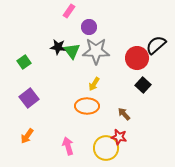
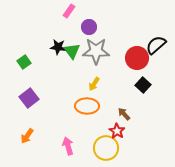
red star: moved 2 px left, 6 px up; rotated 21 degrees clockwise
